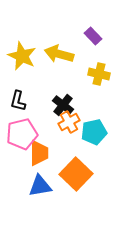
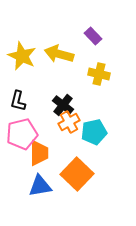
orange square: moved 1 px right
